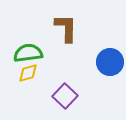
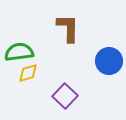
brown L-shape: moved 2 px right
green semicircle: moved 9 px left, 1 px up
blue circle: moved 1 px left, 1 px up
